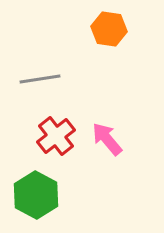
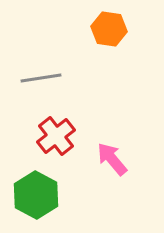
gray line: moved 1 px right, 1 px up
pink arrow: moved 5 px right, 20 px down
